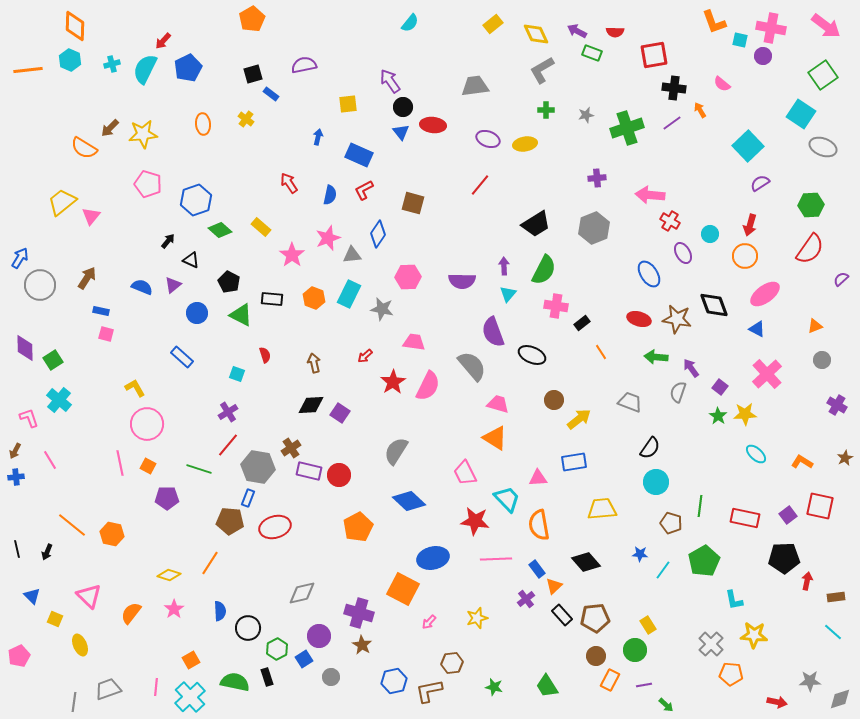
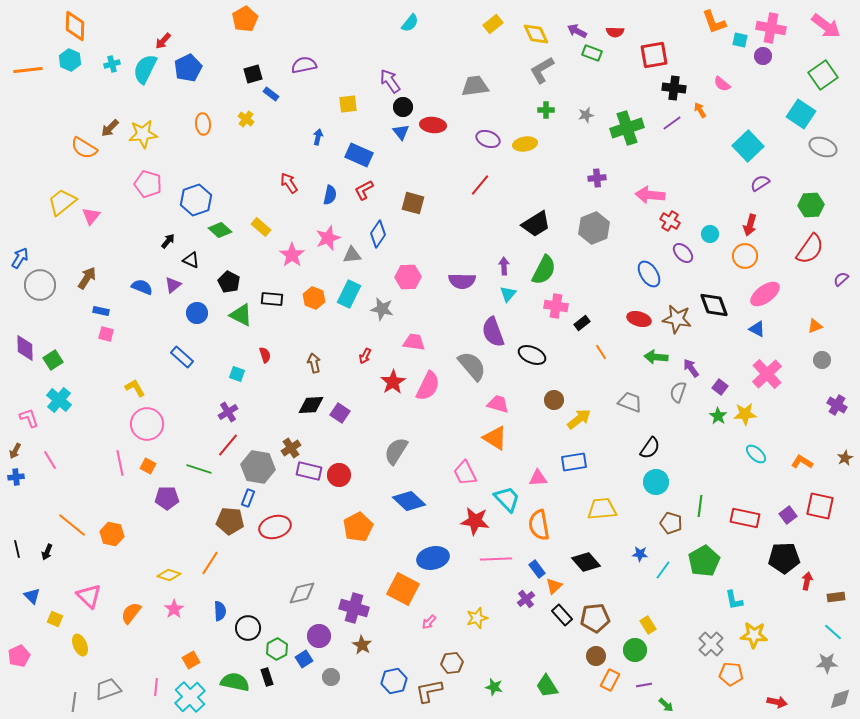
orange pentagon at (252, 19): moved 7 px left
purple ellipse at (683, 253): rotated 15 degrees counterclockwise
red arrow at (365, 356): rotated 21 degrees counterclockwise
purple cross at (359, 613): moved 5 px left, 5 px up
gray star at (810, 681): moved 17 px right, 18 px up
